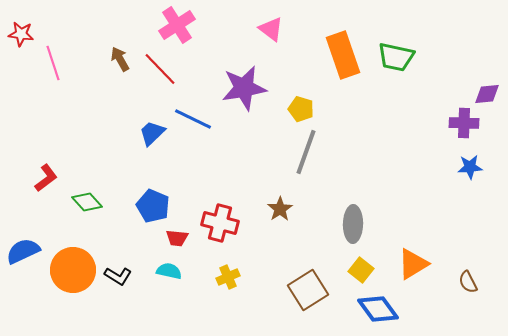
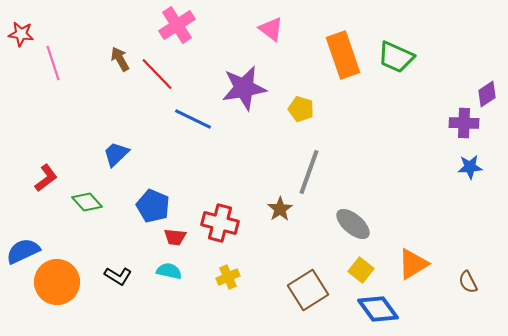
green trapezoid: rotated 12 degrees clockwise
red line: moved 3 px left, 5 px down
purple diamond: rotated 28 degrees counterclockwise
blue trapezoid: moved 36 px left, 21 px down
gray line: moved 3 px right, 20 px down
gray ellipse: rotated 51 degrees counterclockwise
red trapezoid: moved 2 px left, 1 px up
orange circle: moved 16 px left, 12 px down
